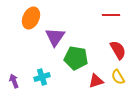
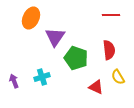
red semicircle: moved 9 px left; rotated 24 degrees clockwise
green pentagon: rotated 10 degrees clockwise
red triangle: moved 6 px down; rotated 42 degrees clockwise
